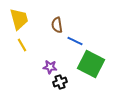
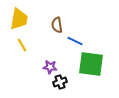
yellow trapezoid: rotated 25 degrees clockwise
green square: rotated 20 degrees counterclockwise
